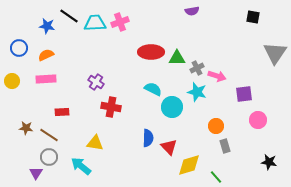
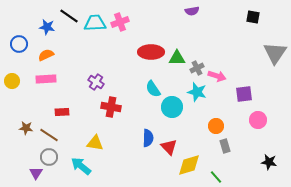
blue star: moved 1 px down
blue circle: moved 4 px up
cyan semicircle: rotated 150 degrees counterclockwise
